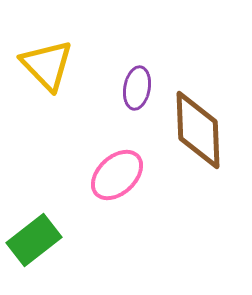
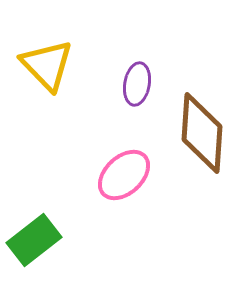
purple ellipse: moved 4 px up
brown diamond: moved 4 px right, 3 px down; rotated 6 degrees clockwise
pink ellipse: moved 7 px right
